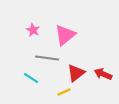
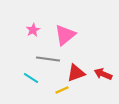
pink star: rotated 16 degrees clockwise
gray line: moved 1 px right, 1 px down
red triangle: rotated 18 degrees clockwise
yellow line: moved 2 px left, 2 px up
